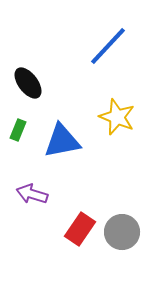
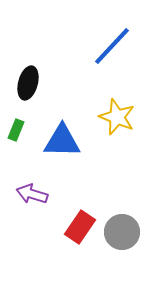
blue line: moved 4 px right
black ellipse: rotated 52 degrees clockwise
green rectangle: moved 2 px left
blue triangle: rotated 12 degrees clockwise
red rectangle: moved 2 px up
